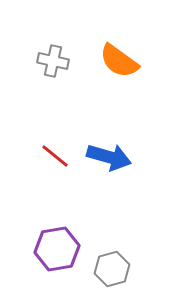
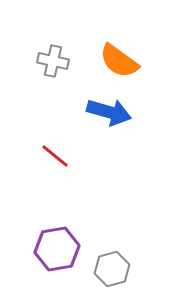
blue arrow: moved 45 px up
